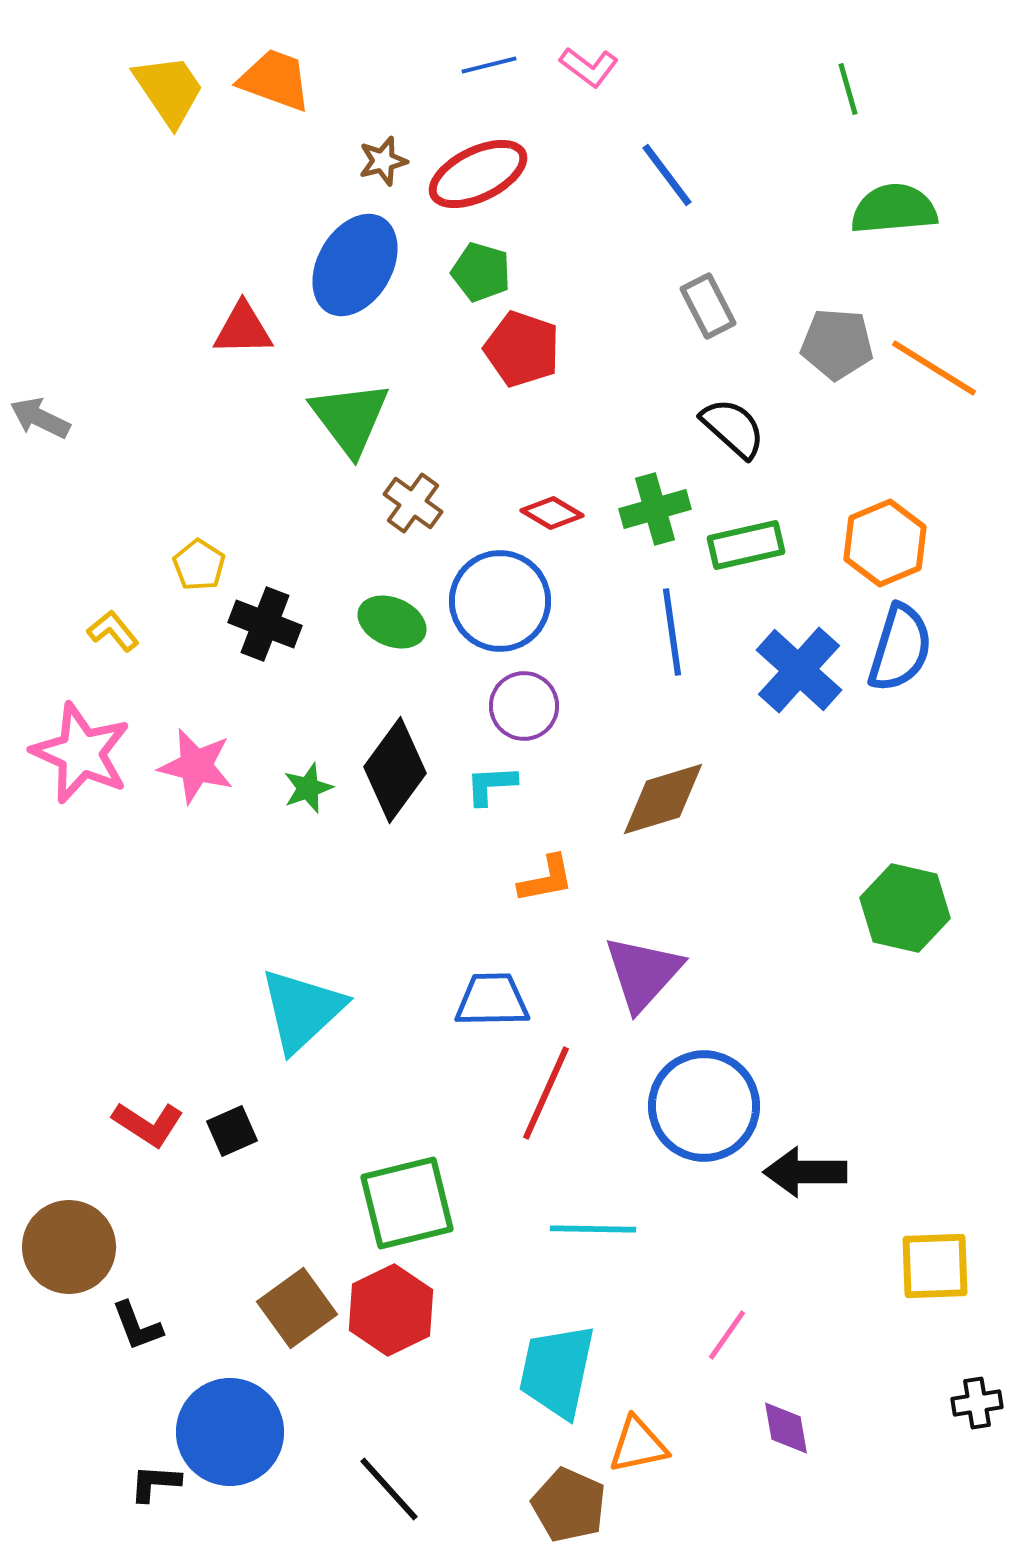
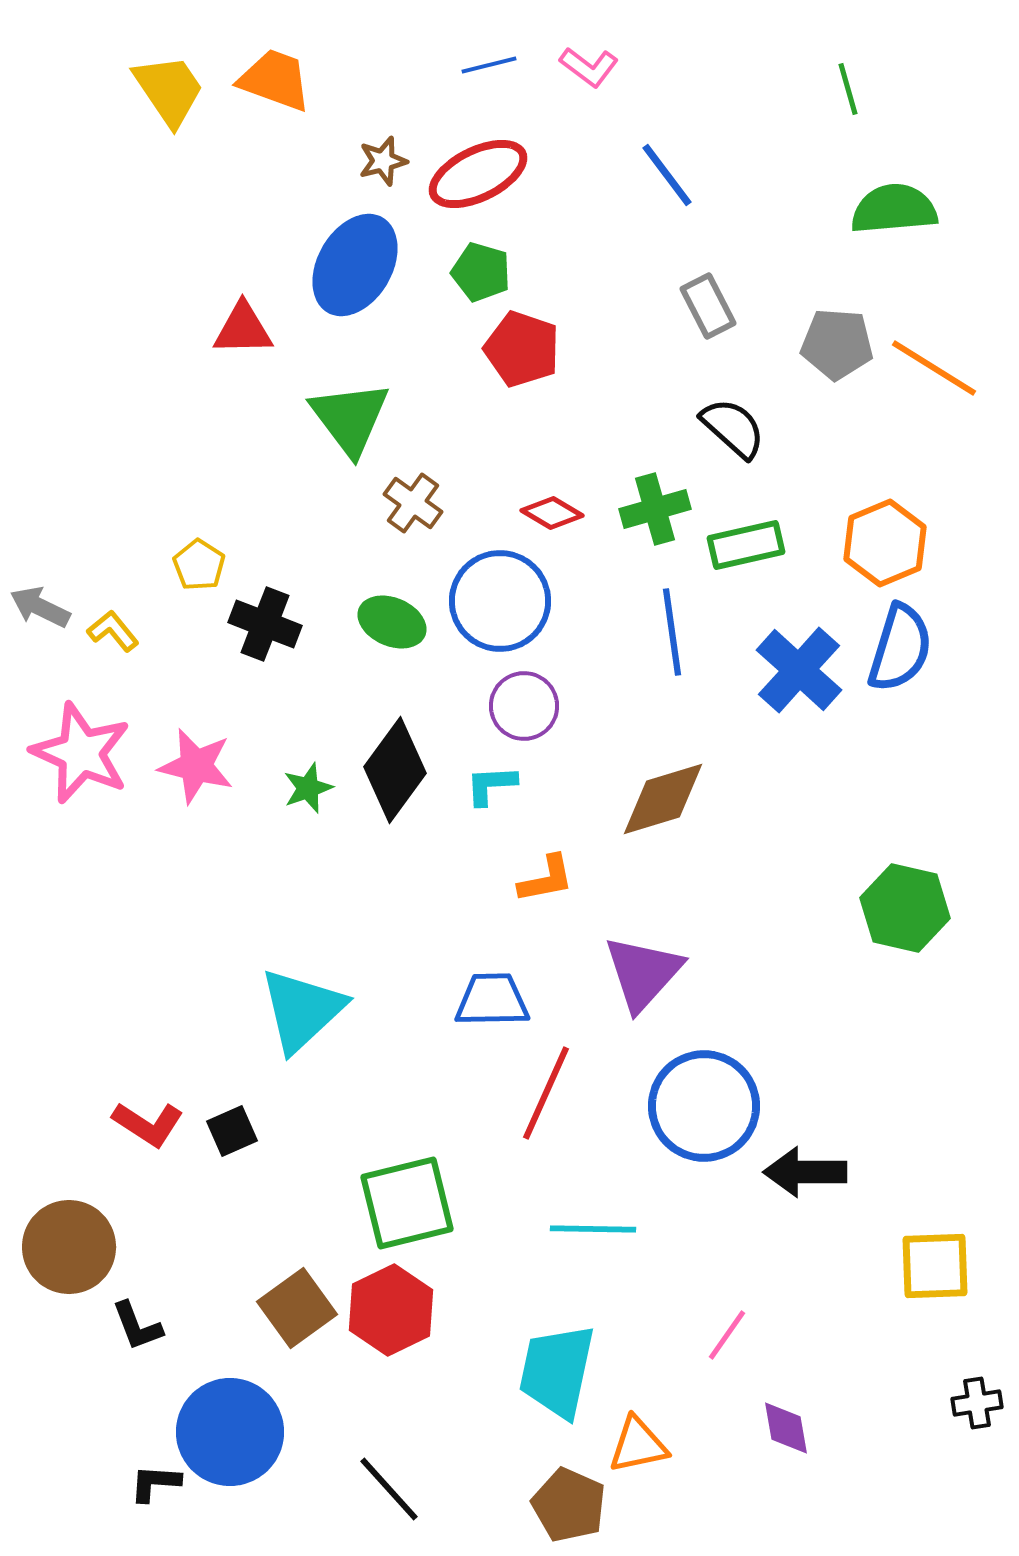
gray arrow at (40, 418): moved 189 px down
